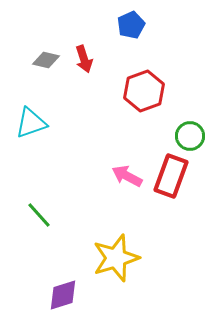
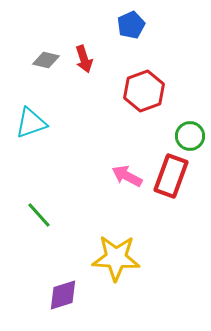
yellow star: rotated 21 degrees clockwise
